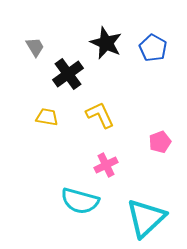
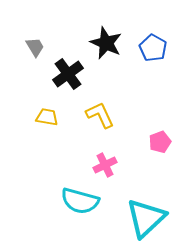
pink cross: moved 1 px left
